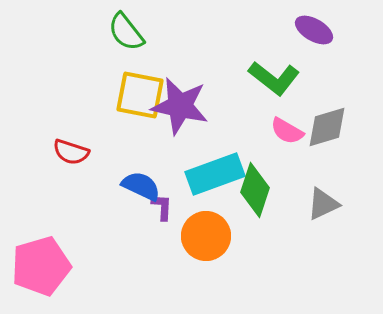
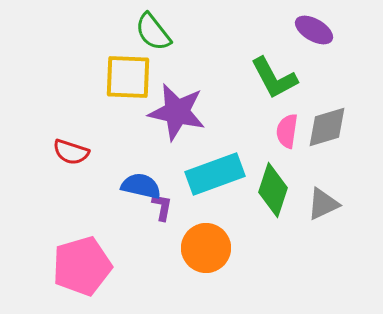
green semicircle: moved 27 px right
green L-shape: rotated 24 degrees clockwise
yellow square: moved 12 px left, 18 px up; rotated 9 degrees counterclockwise
purple star: moved 3 px left, 6 px down
pink semicircle: rotated 68 degrees clockwise
blue semicircle: rotated 12 degrees counterclockwise
green diamond: moved 18 px right
purple L-shape: rotated 8 degrees clockwise
orange circle: moved 12 px down
pink pentagon: moved 41 px right
